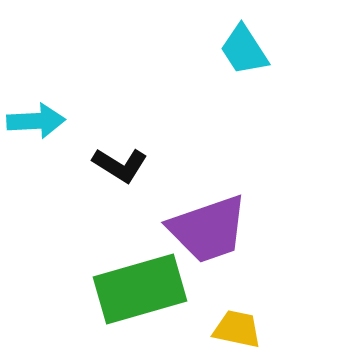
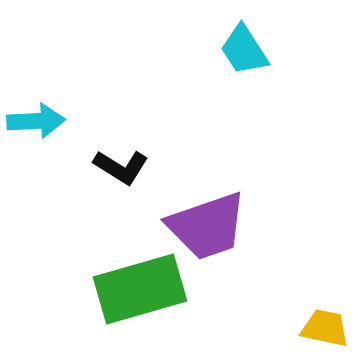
black L-shape: moved 1 px right, 2 px down
purple trapezoid: moved 1 px left, 3 px up
yellow trapezoid: moved 88 px right, 1 px up
